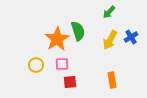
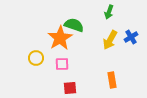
green arrow: rotated 24 degrees counterclockwise
green semicircle: moved 4 px left, 6 px up; rotated 54 degrees counterclockwise
orange star: moved 3 px right, 1 px up
yellow circle: moved 7 px up
red square: moved 6 px down
